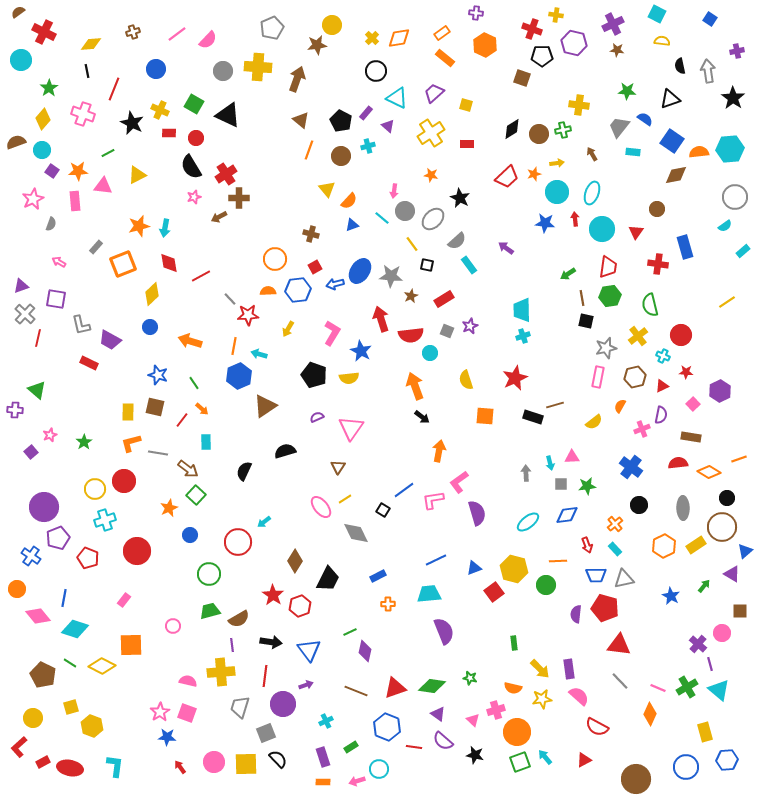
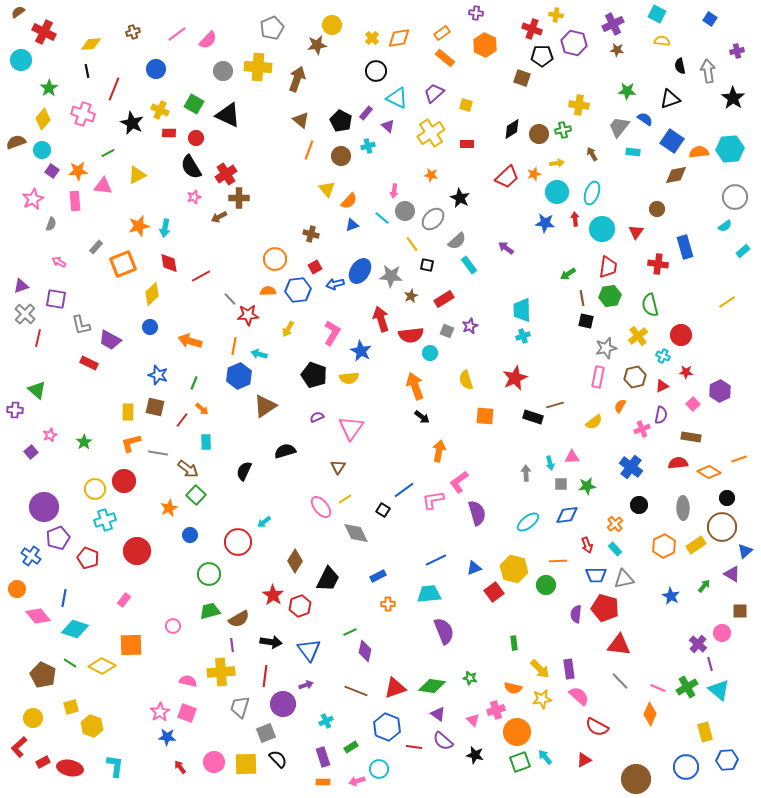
green line at (194, 383): rotated 56 degrees clockwise
